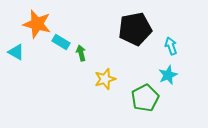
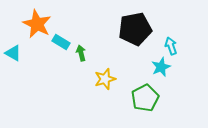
orange star: rotated 12 degrees clockwise
cyan triangle: moved 3 px left, 1 px down
cyan star: moved 7 px left, 8 px up
